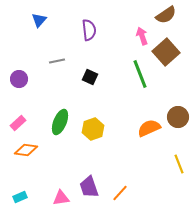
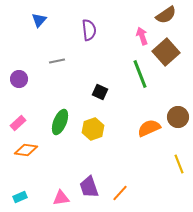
black square: moved 10 px right, 15 px down
